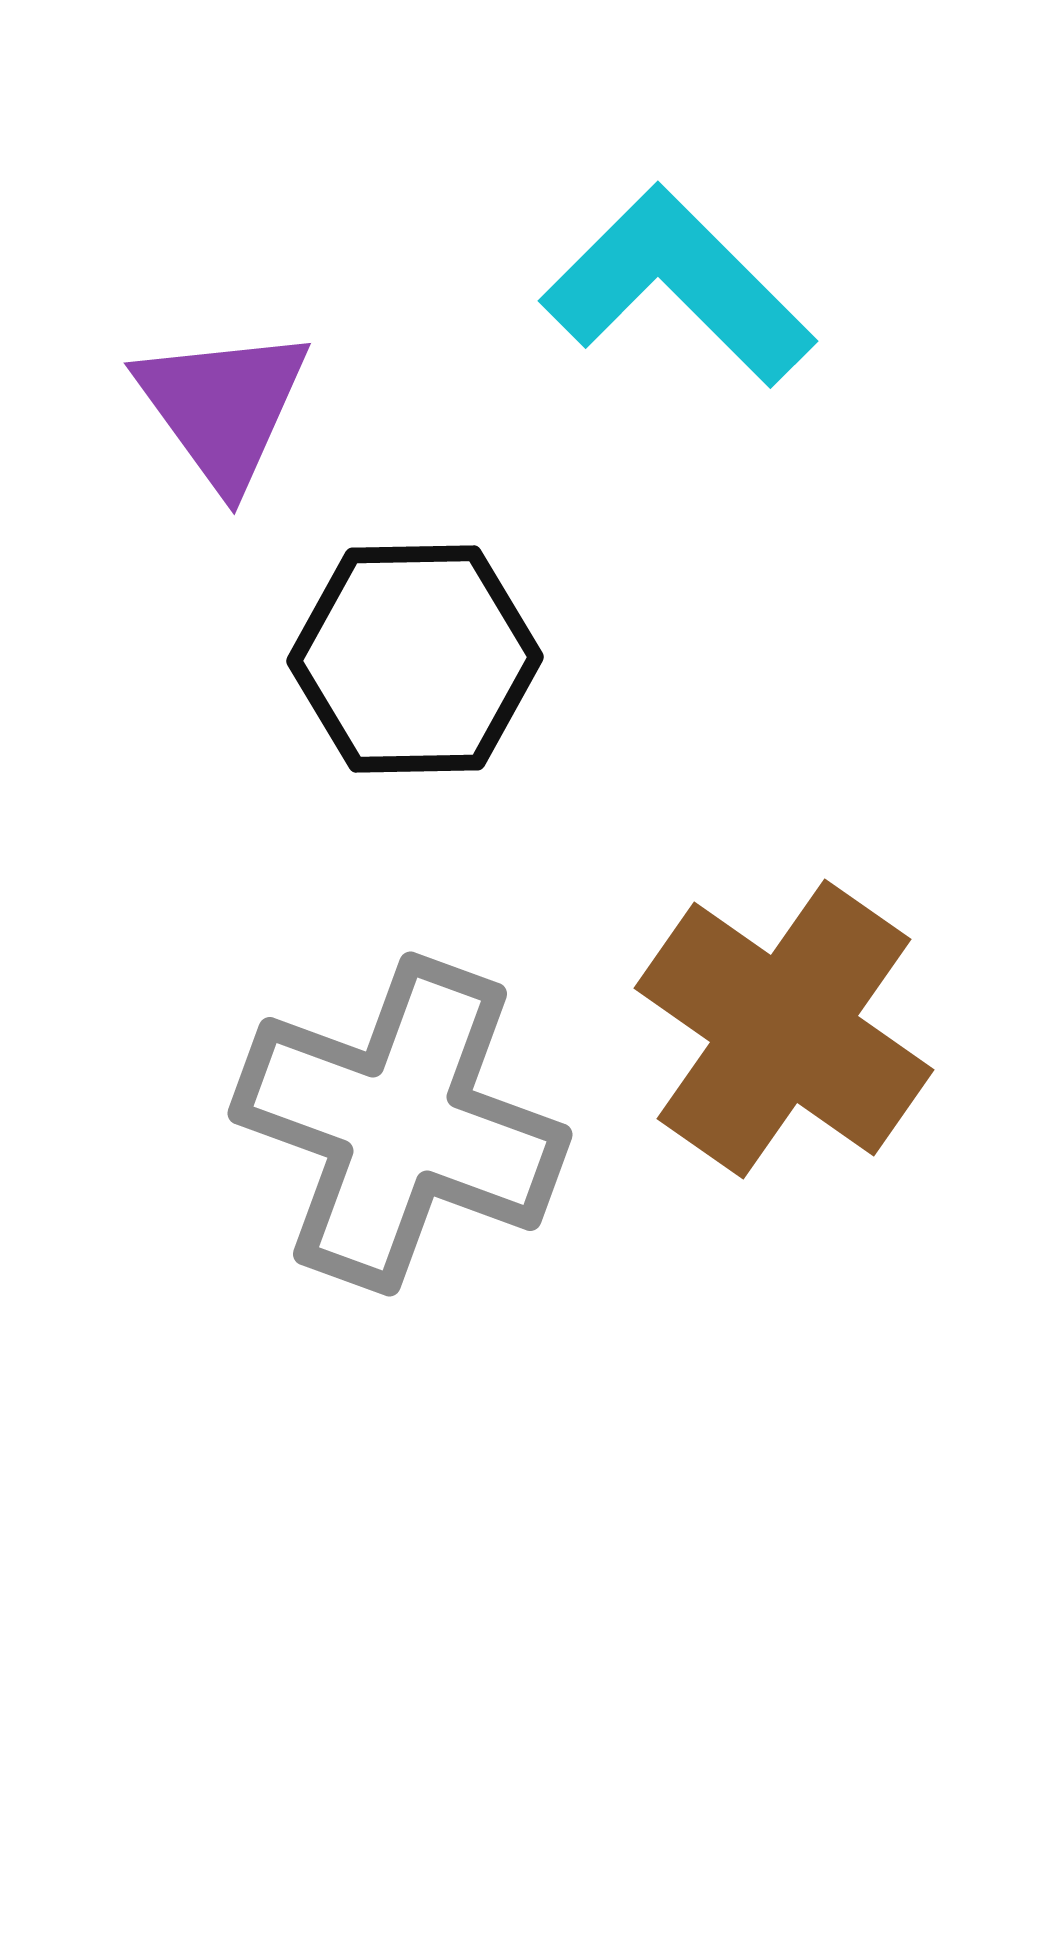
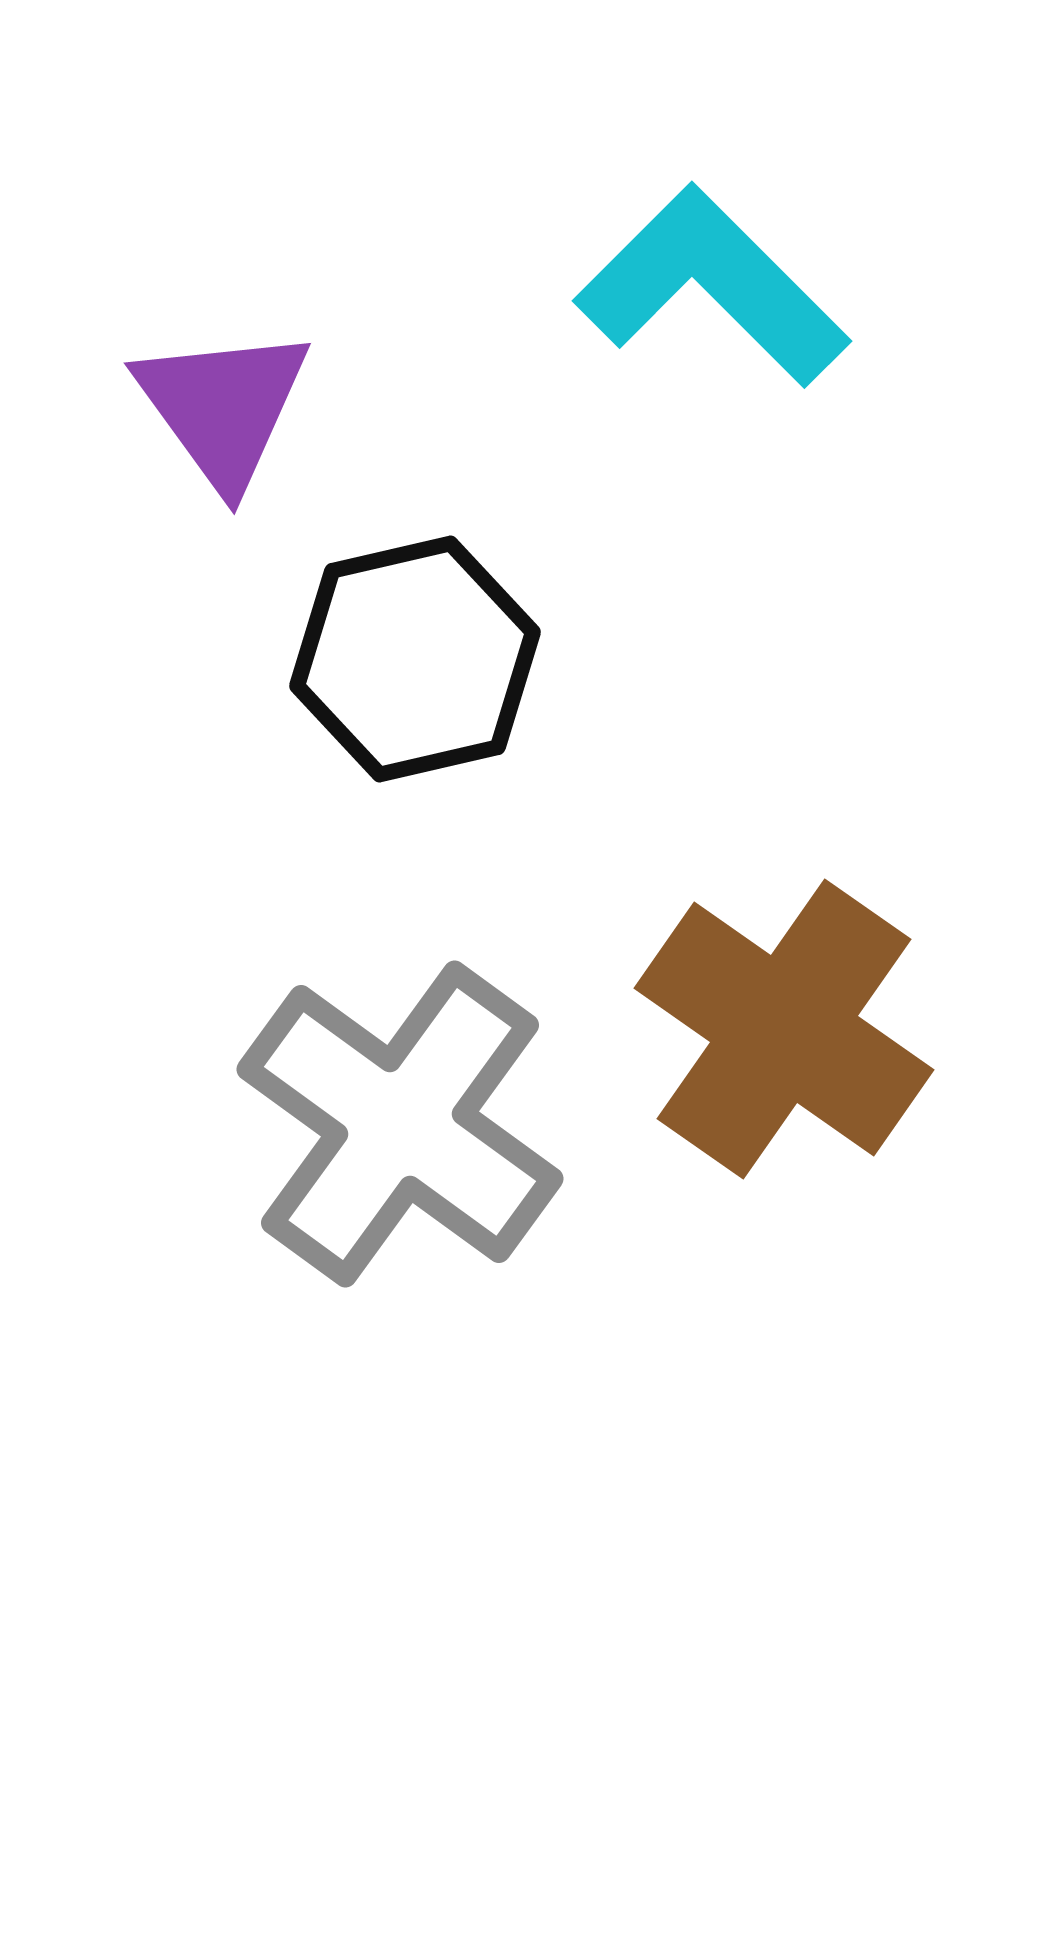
cyan L-shape: moved 34 px right
black hexagon: rotated 12 degrees counterclockwise
gray cross: rotated 16 degrees clockwise
